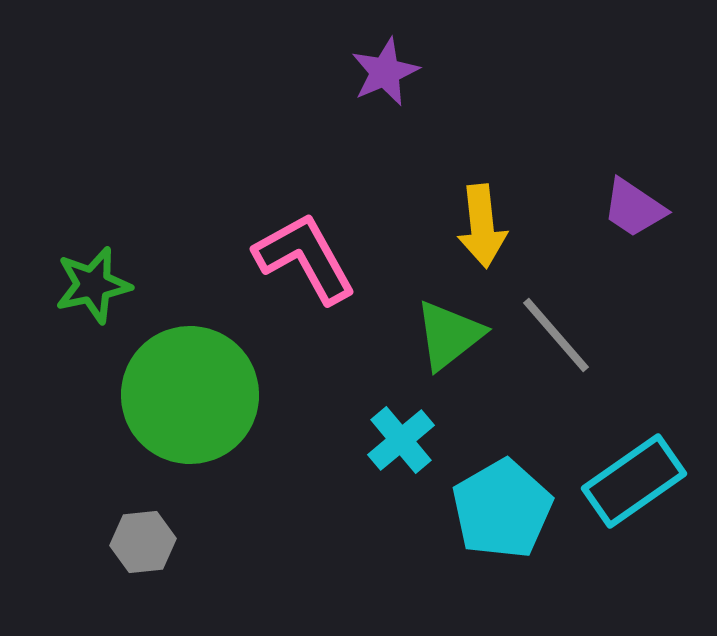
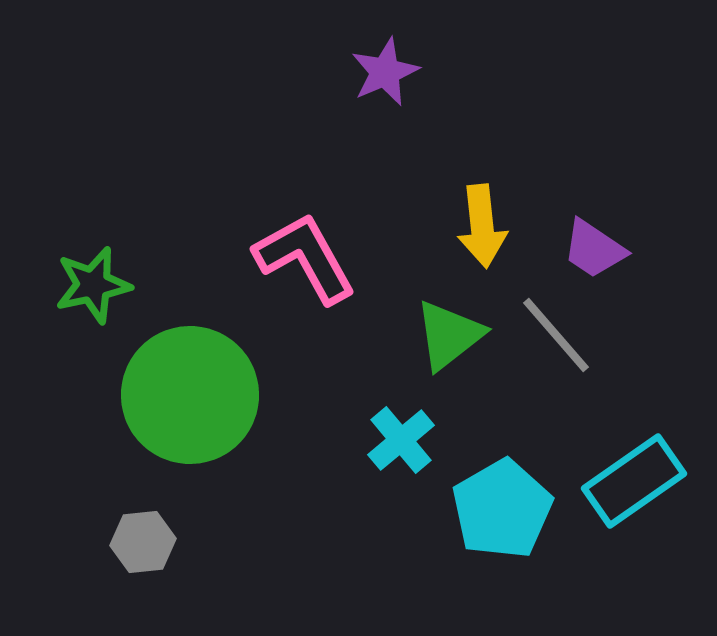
purple trapezoid: moved 40 px left, 41 px down
